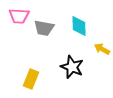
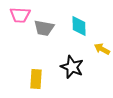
pink trapezoid: moved 1 px right, 1 px up
yellow rectangle: moved 5 px right; rotated 18 degrees counterclockwise
